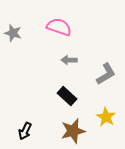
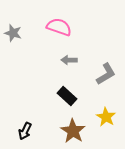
brown star: rotated 25 degrees counterclockwise
